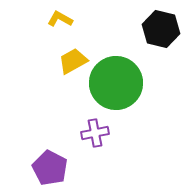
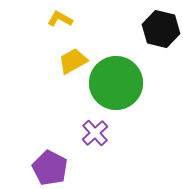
purple cross: rotated 32 degrees counterclockwise
